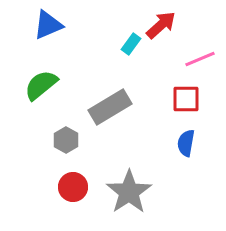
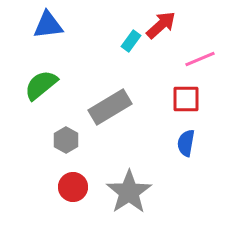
blue triangle: rotated 16 degrees clockwise
cyan rectangle: moved 3 px up
